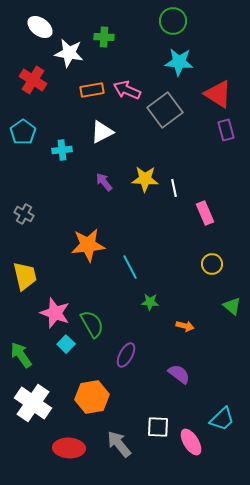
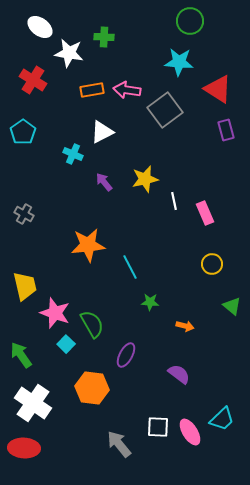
green circle: moved 17 px right
pink arrow: rotated 16 degrees counterclockwise
red triangle: moved 5 px up
cyan cross: moved 11 px right, 4 px down; rotated 30 degrees clockwise
yellow star: rotated 16 degrees counterclockwise
white line: moved 13 px down
yellow trapezoid: moved 10 px down
orange hexagon: moved 9 px up; rotated 16 degrees clockwise
pink ellipse: moved 1 px left, 10 px up
red ellipse: moved 45 px left
